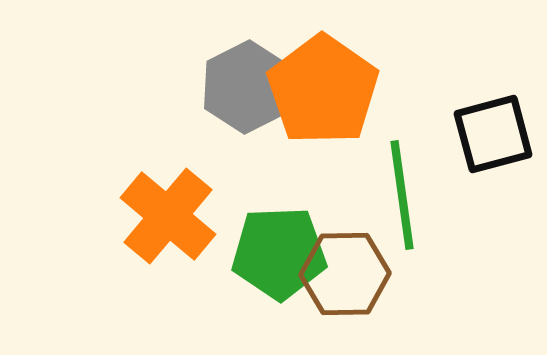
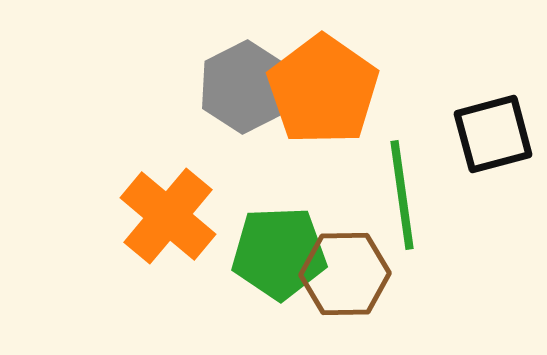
gray hexagon: moved 2 px left
